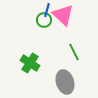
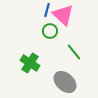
green circle: moved 6 px right, 11 px down
green line: rotated 12 degrees counterclockwise
gray ellipse: rotated 30 degrees counterclockwise
